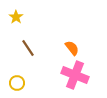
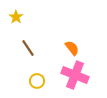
yellow circle: moved 20 px right, 2 px up
